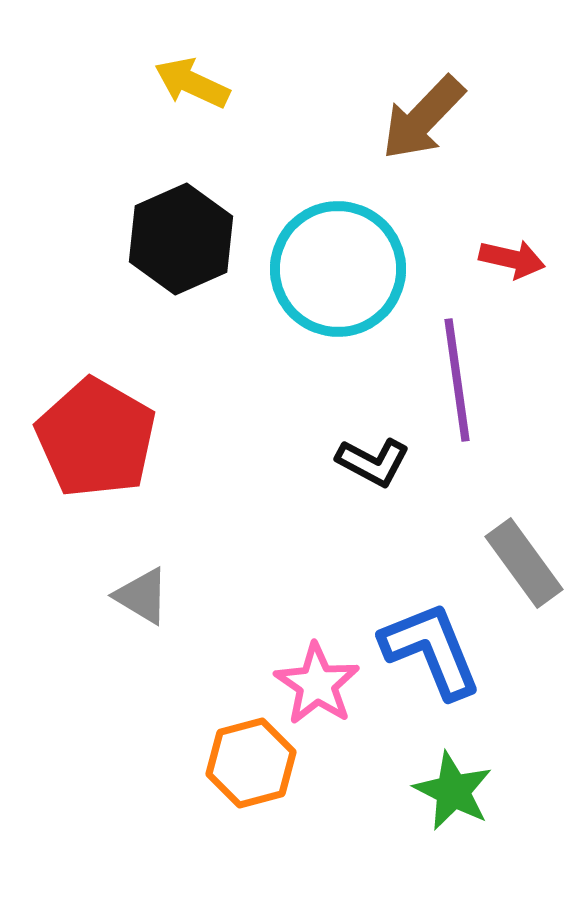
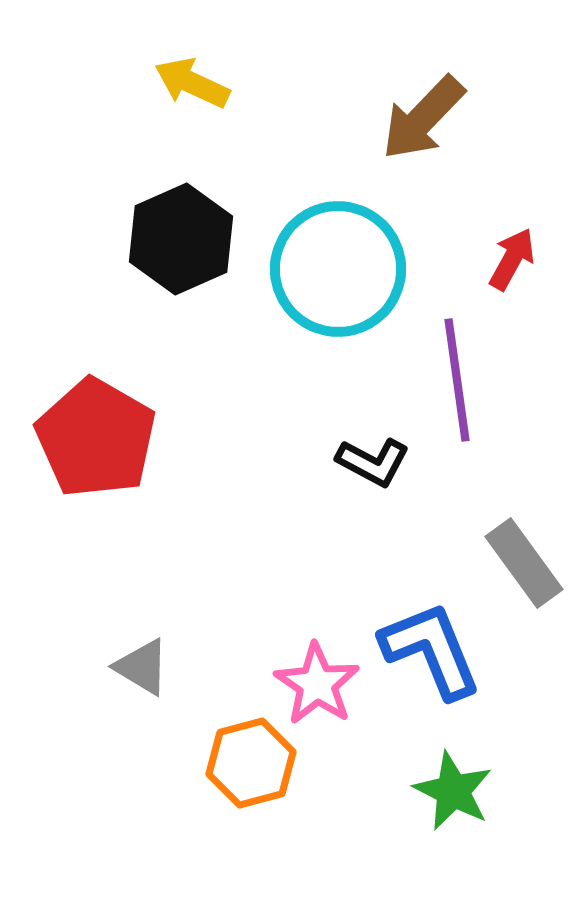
red arrow: rotated 74 degrees counterclockwise
gray triangle: moved 71 px down
